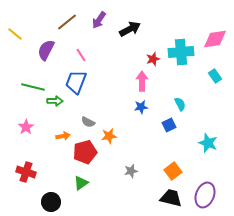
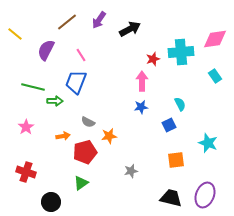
orange square: moved 3 px right, 11 px up; rotated 30 degrees clockwise
